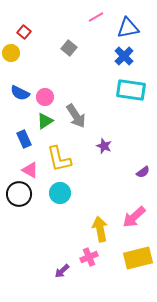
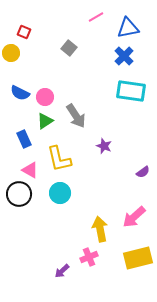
red square: rotated 16 degrees counterclockwise
cyan rectangle: moved 1 px down
